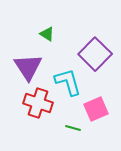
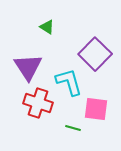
green triangle: moved 7 px up
cyan L-shape: moved 1 px right
pink square: rotated 30 degrees clockwise
